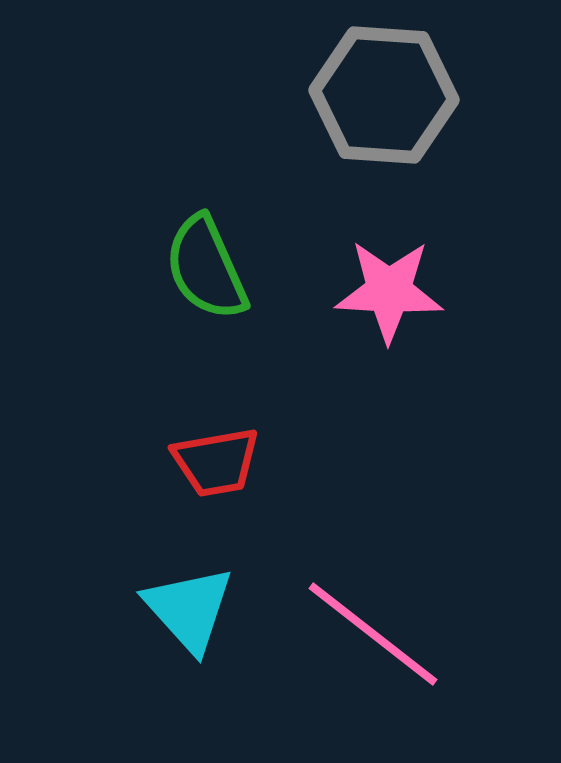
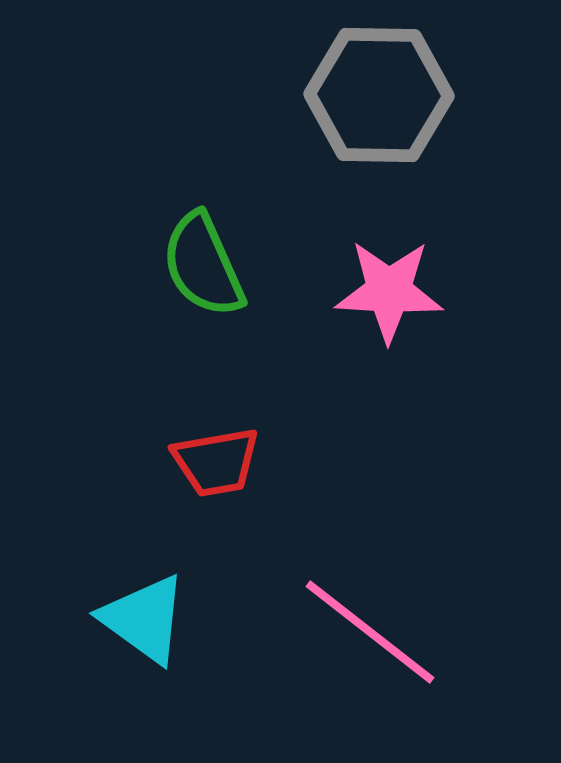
gray hexagon: moved 5 px left; rotated 3 degrees counterclockwise
green semicircle: moved 3 px left, 3 px up
cyan triangle: moved 45 px left, 10 px down; rotated 12 degrees counterclockwise
pink line: moved 3 px left, 2 px up
